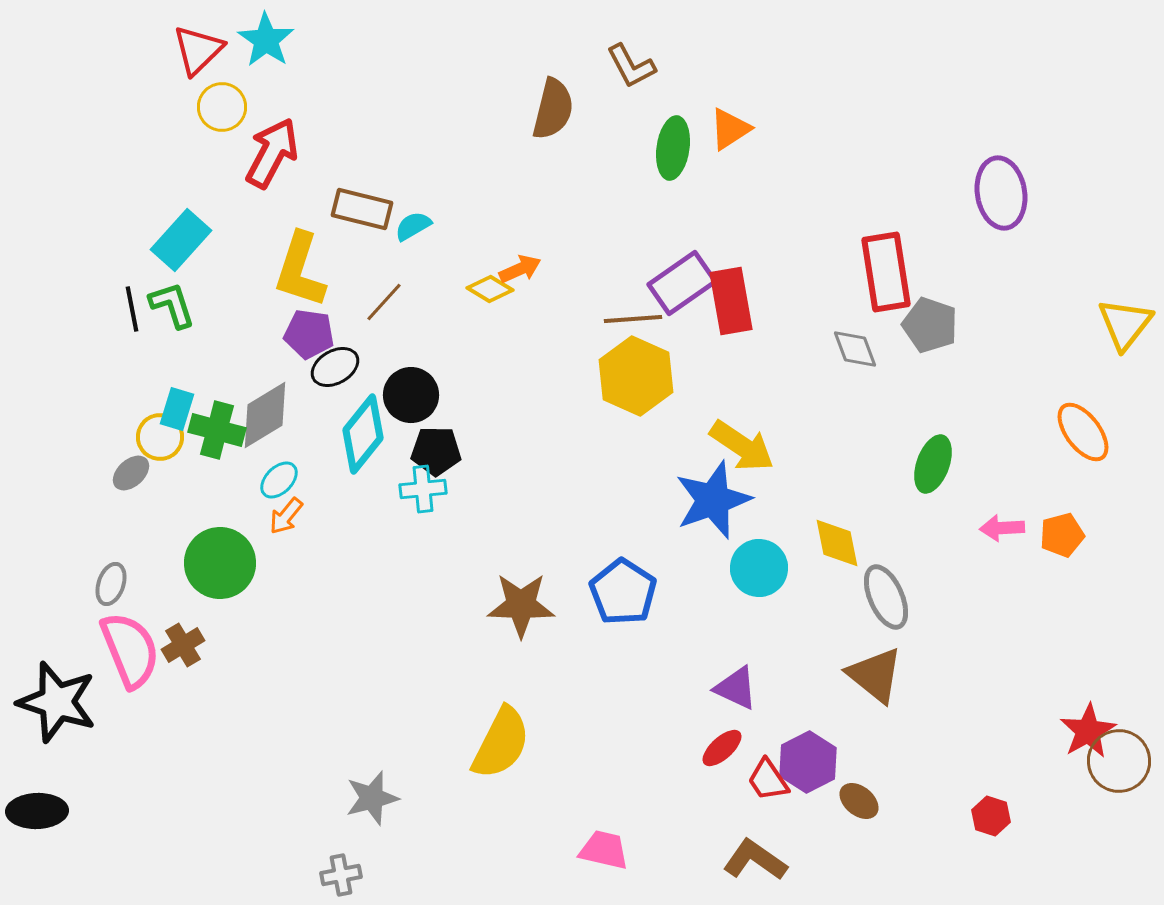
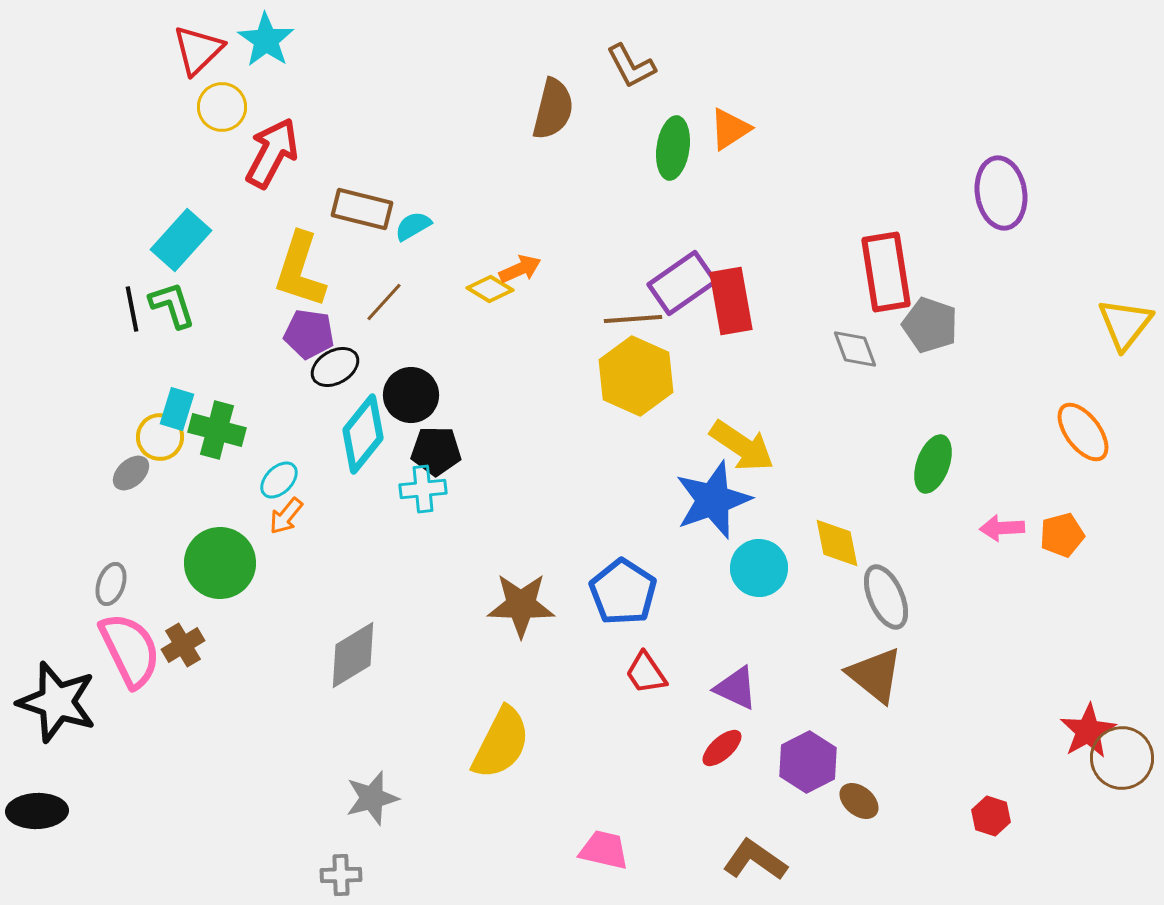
gray diamond at (265, 415): moved 88 px right, 240 px down
pink semicircle at (130, 650): rotated 4 degrees counterclockwise
brown circle at (1119, 761): moved 3 px right, 3 px up
red trapezoid at (768, 780): moved 122 px left, 107 px up
gray cross at (341, 875): rotated 9 degrees clockwise
